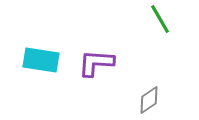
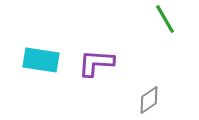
green line: moved 5 px right
